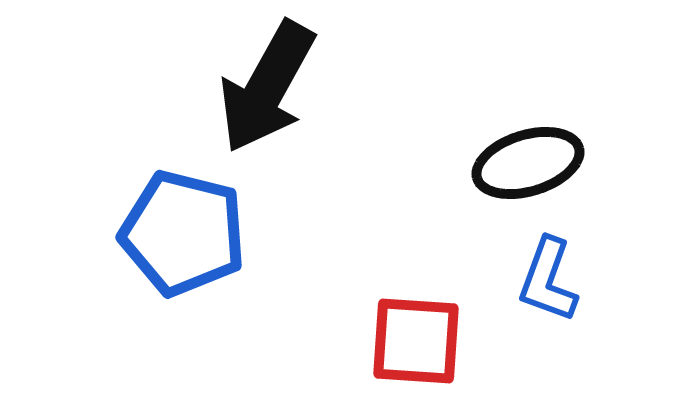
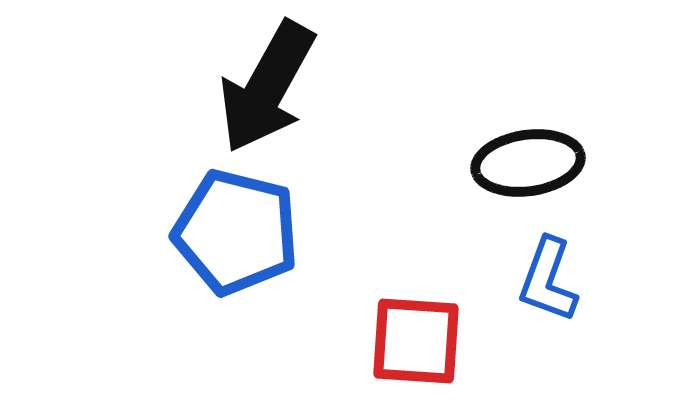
black ellipse: rotated 9 degrees clockwise
blue pentagon: moved 53 px right, 1 px up
